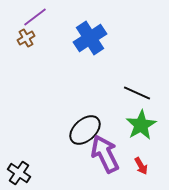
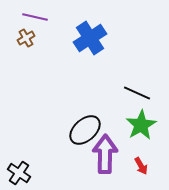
purple line: rotated 50 degrees clockwise
purple arrow: rotated 27 degrees clockwise
